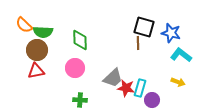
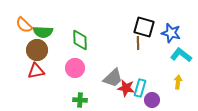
yellow arrow: rotated 104 degrees counterclockwise
